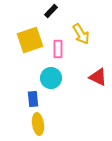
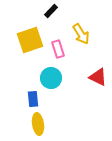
pink rectangle: rotated 18 degrees counterclockwise
